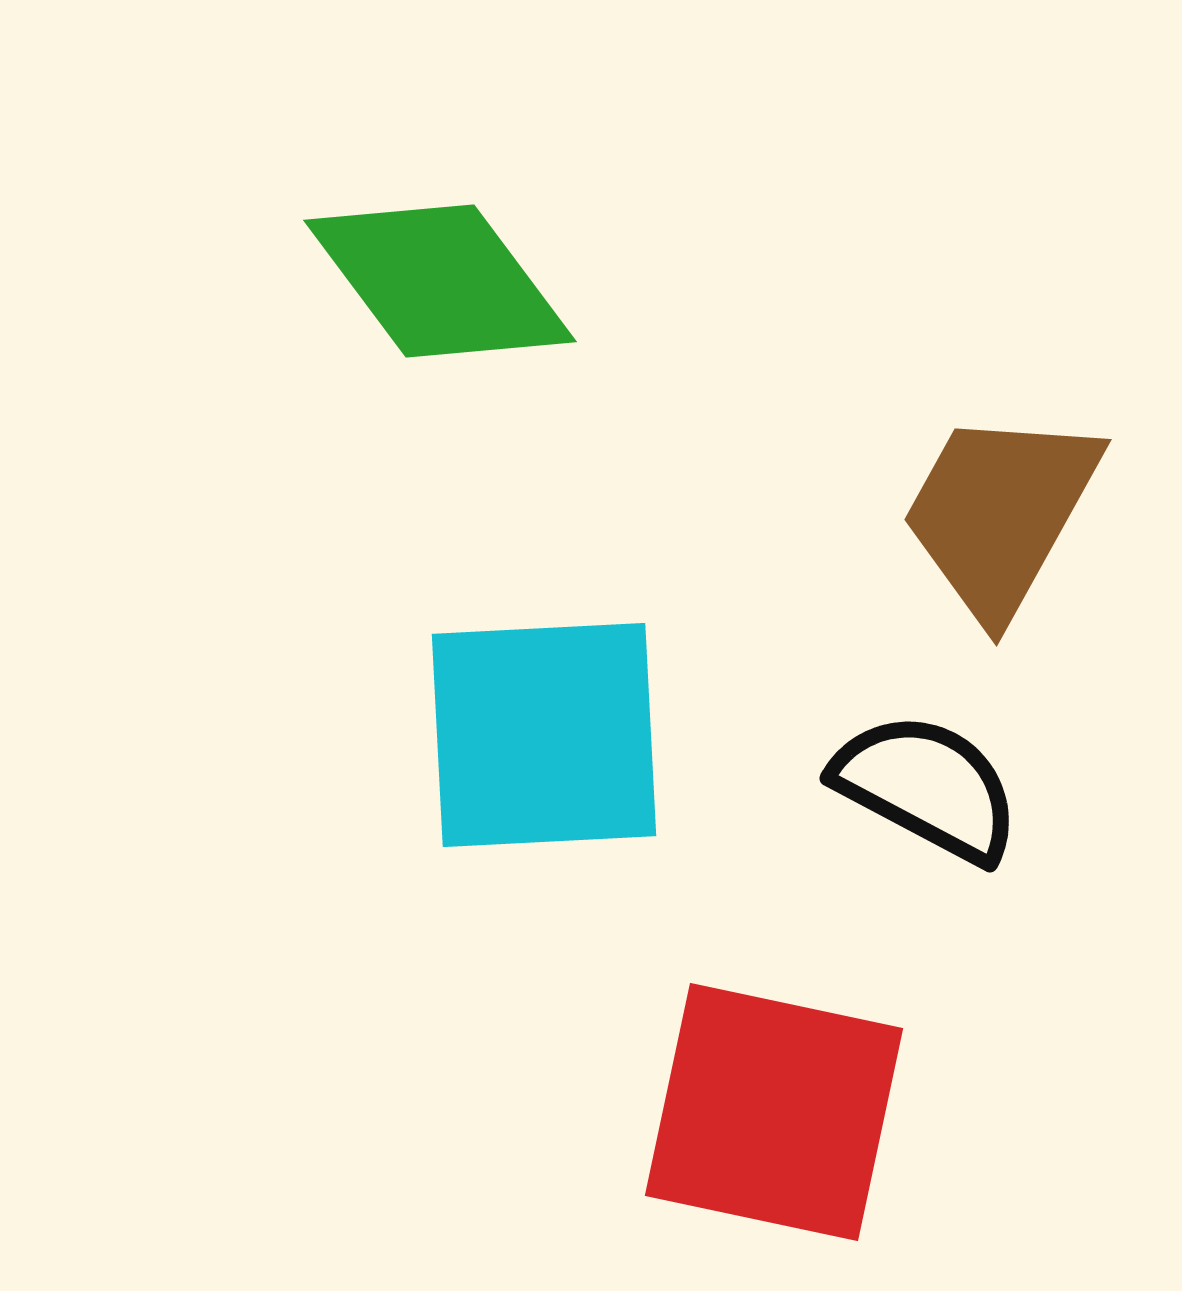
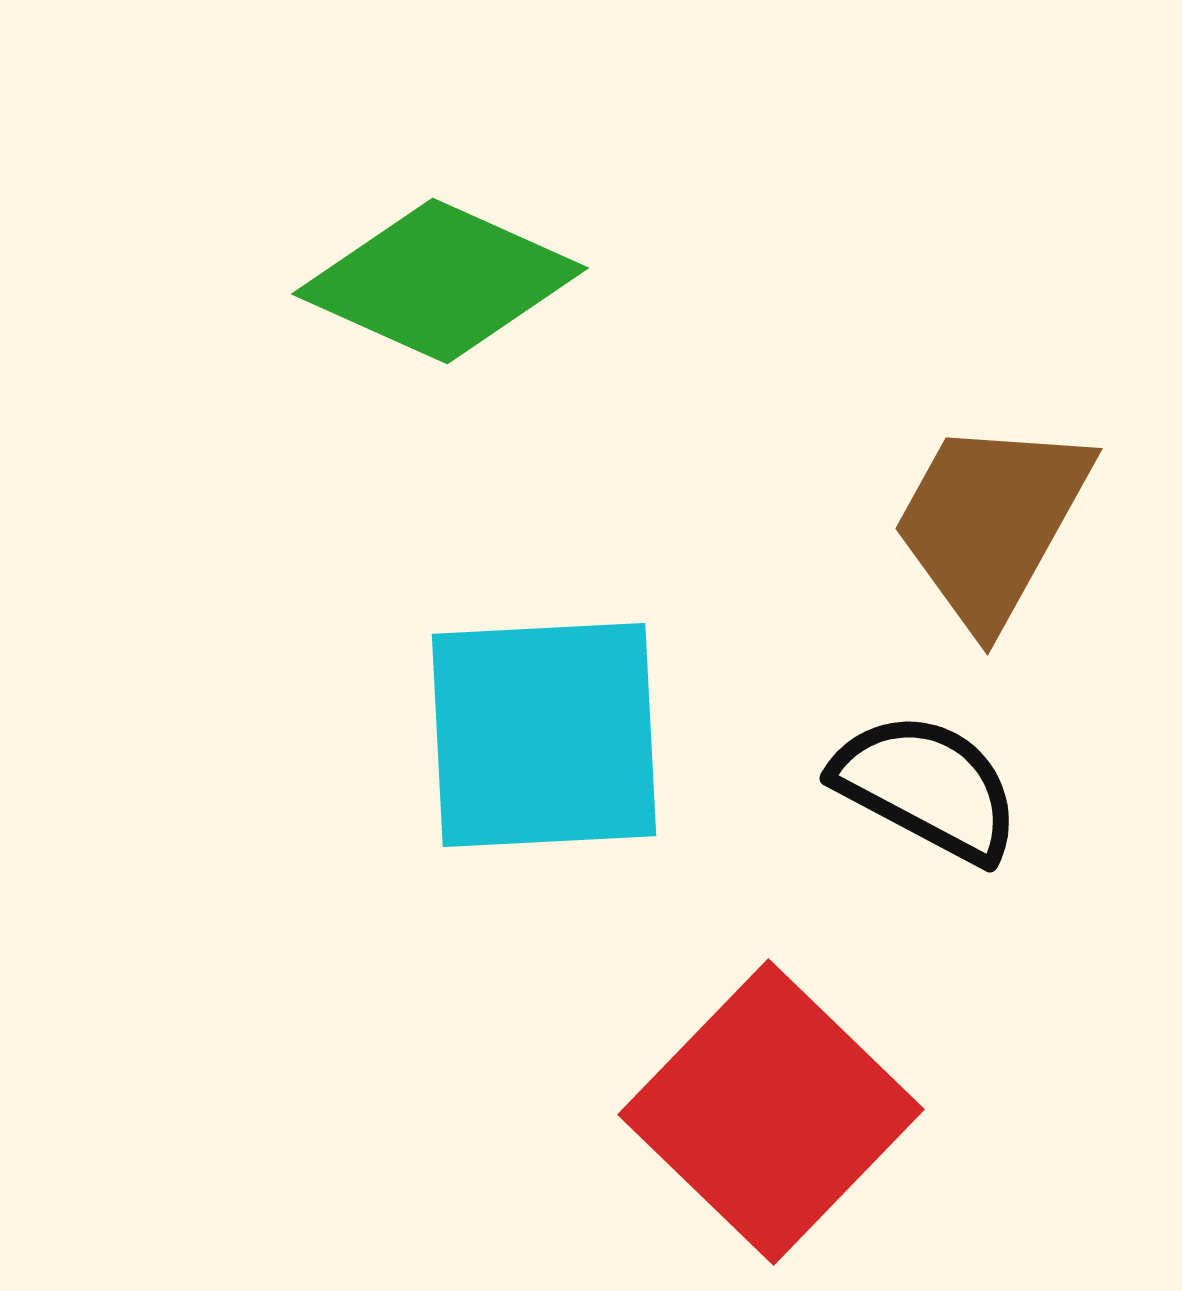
green diamond: rotated 29 degrees counterclockwise
brown trapezoid: moved 9 px left, 9 px down
red square: moved 3 px left; rotated 32 degrees clockwise
